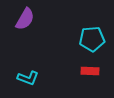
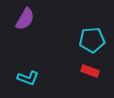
cyan pentagon: moved 1 px down
red rectangle: rotated 18 degrees clockwise
